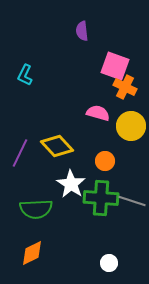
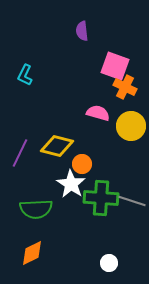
yellow diamond: rotated 32 degrees counterclockwise
orange circle: moved 23 px left, 3 px down
